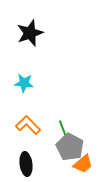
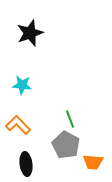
cyan star: moved 2 px left, 2 px down
orange L-shape: moved 10 px left
green line: moved 7 px right, 10 px up
gray pentagon: moved 4 px left, 2 px up
orange trapezoid: moved 10 px right, 2 px up; rotated 45 degrees clockwise
